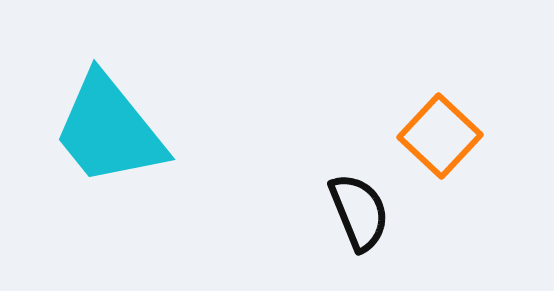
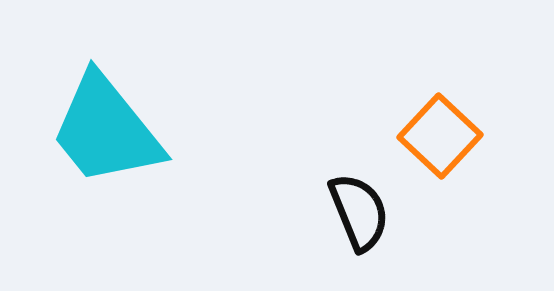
cyan trapezoid: moved 3 px left
